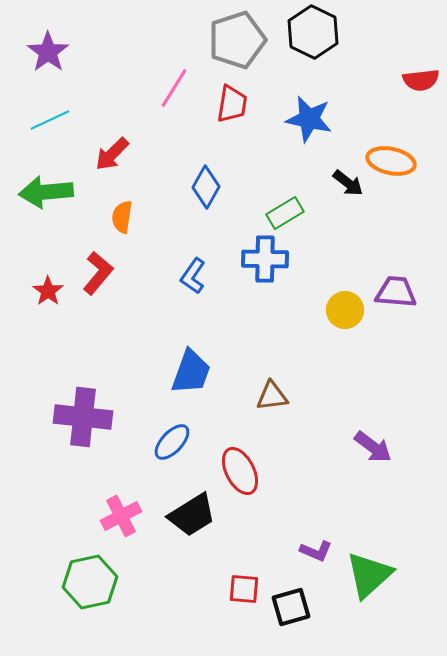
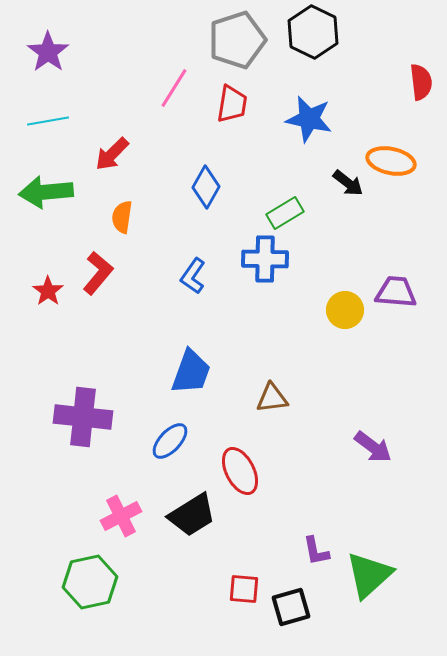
red semicircle: moved 2 px down; rotated 90 degrees counterclockwise
cyan line: moved 2 px left, 1 px down; rotated 15 degrees clockwise
brown triangle: moved 2 px down
blue ellipse: moved 2 px left, 1 px up
purple L-shape: rotated 56 degrees clockwise
